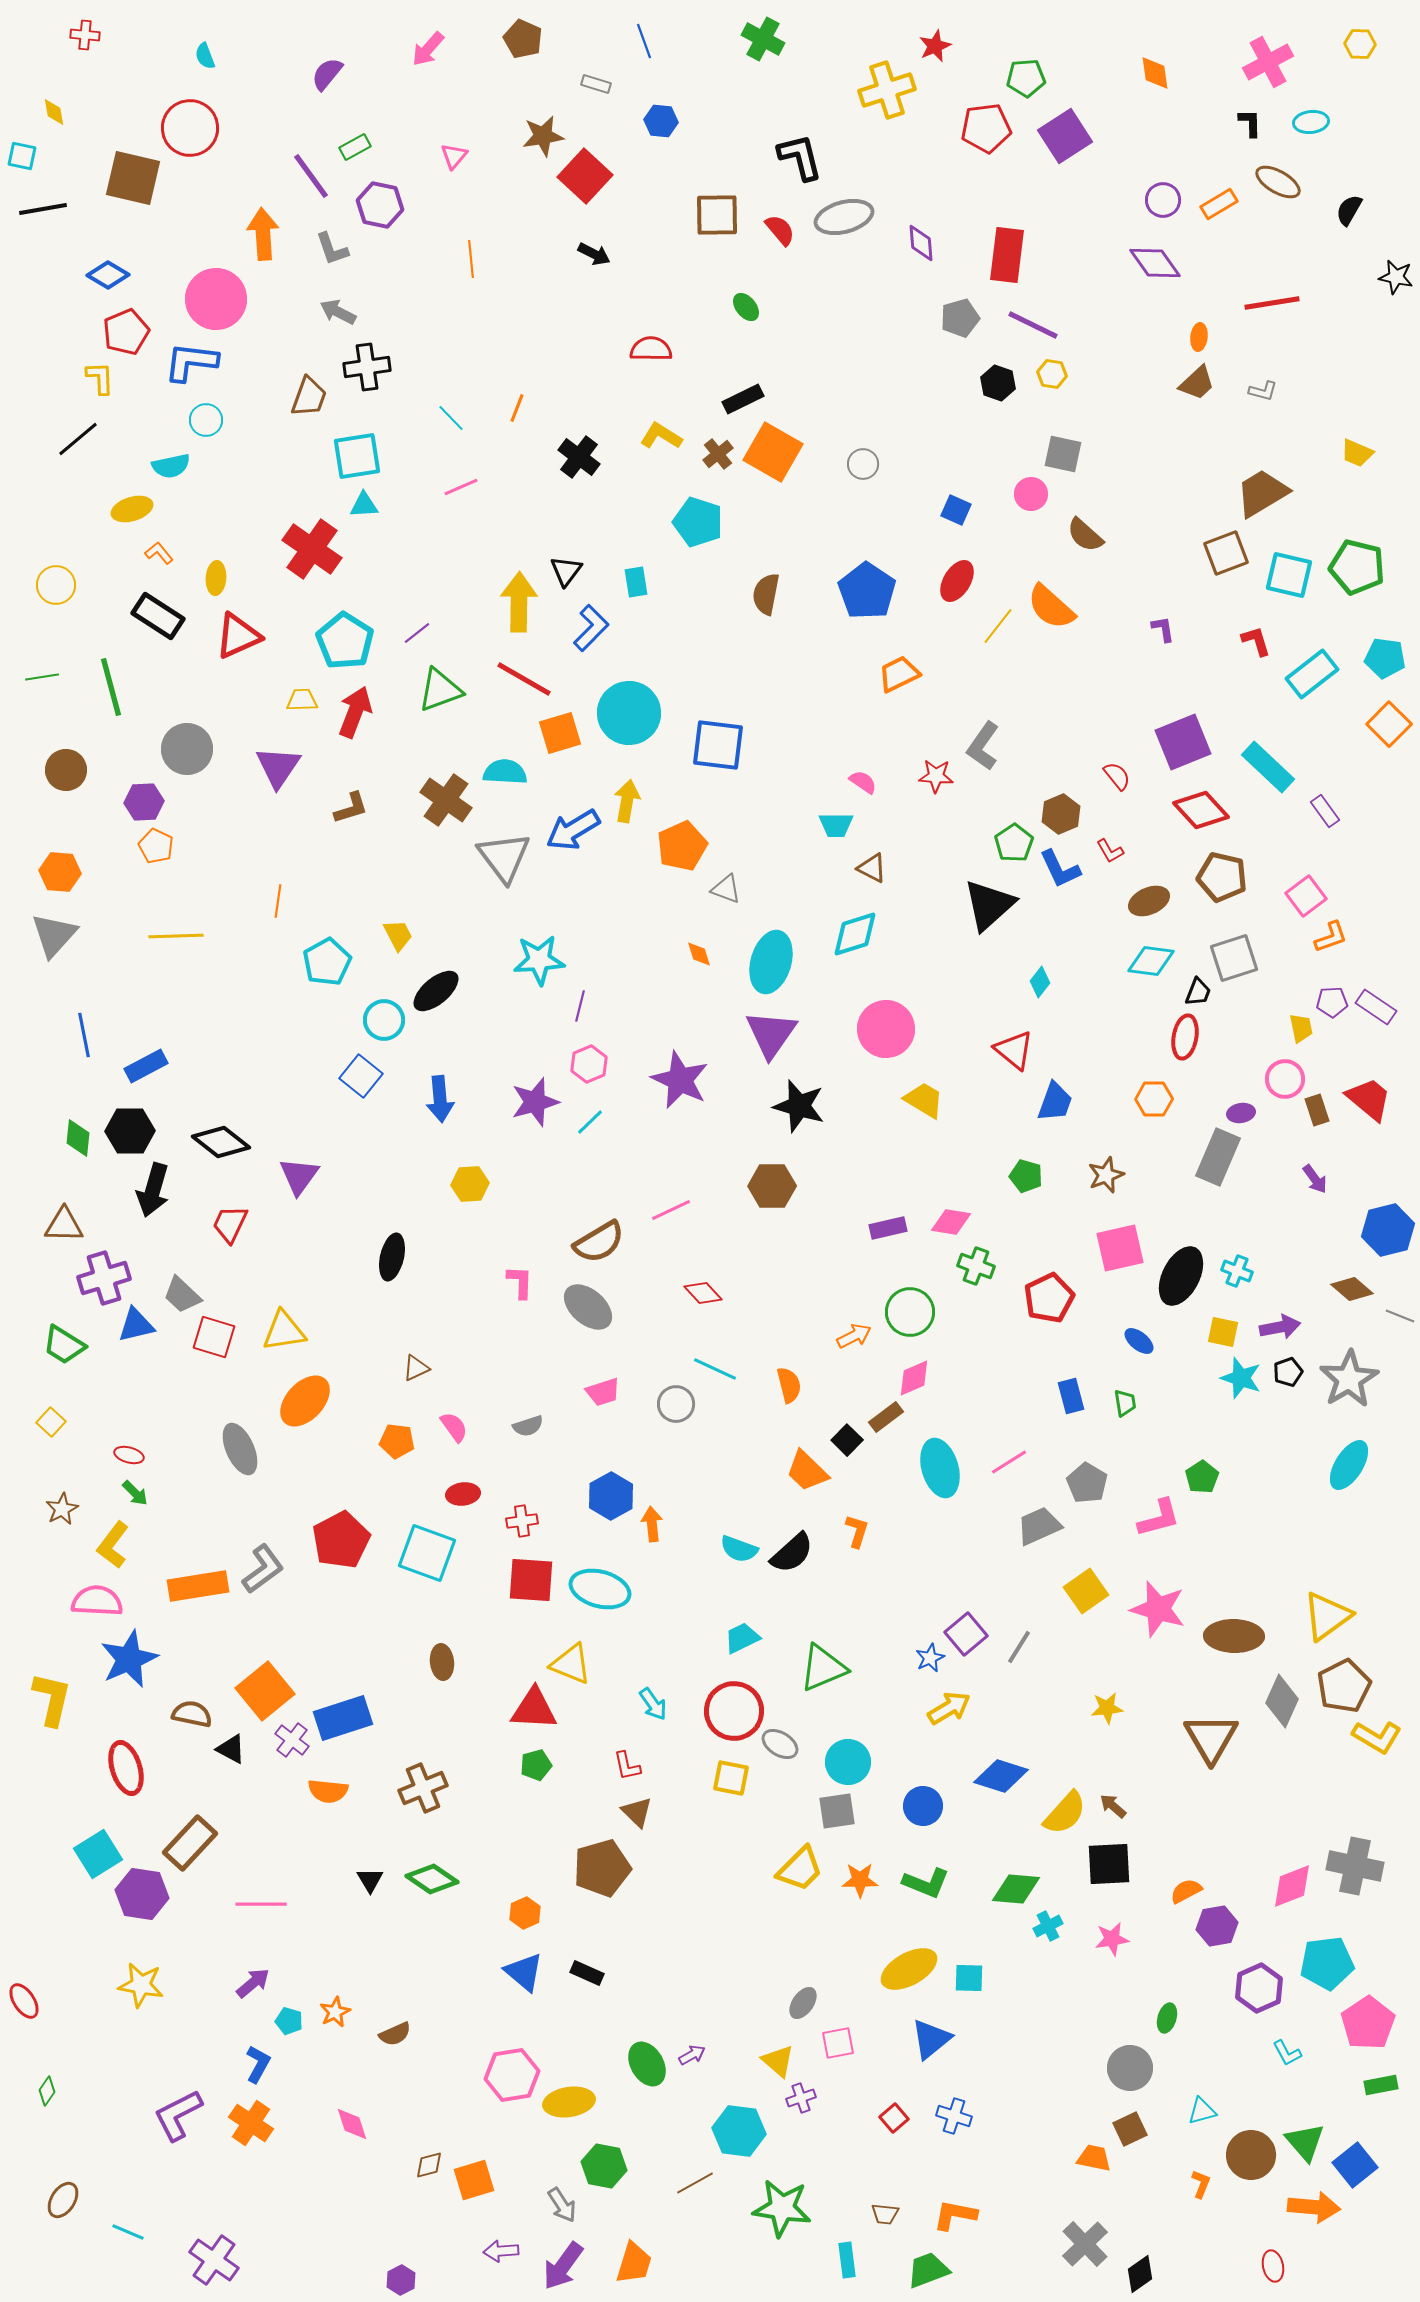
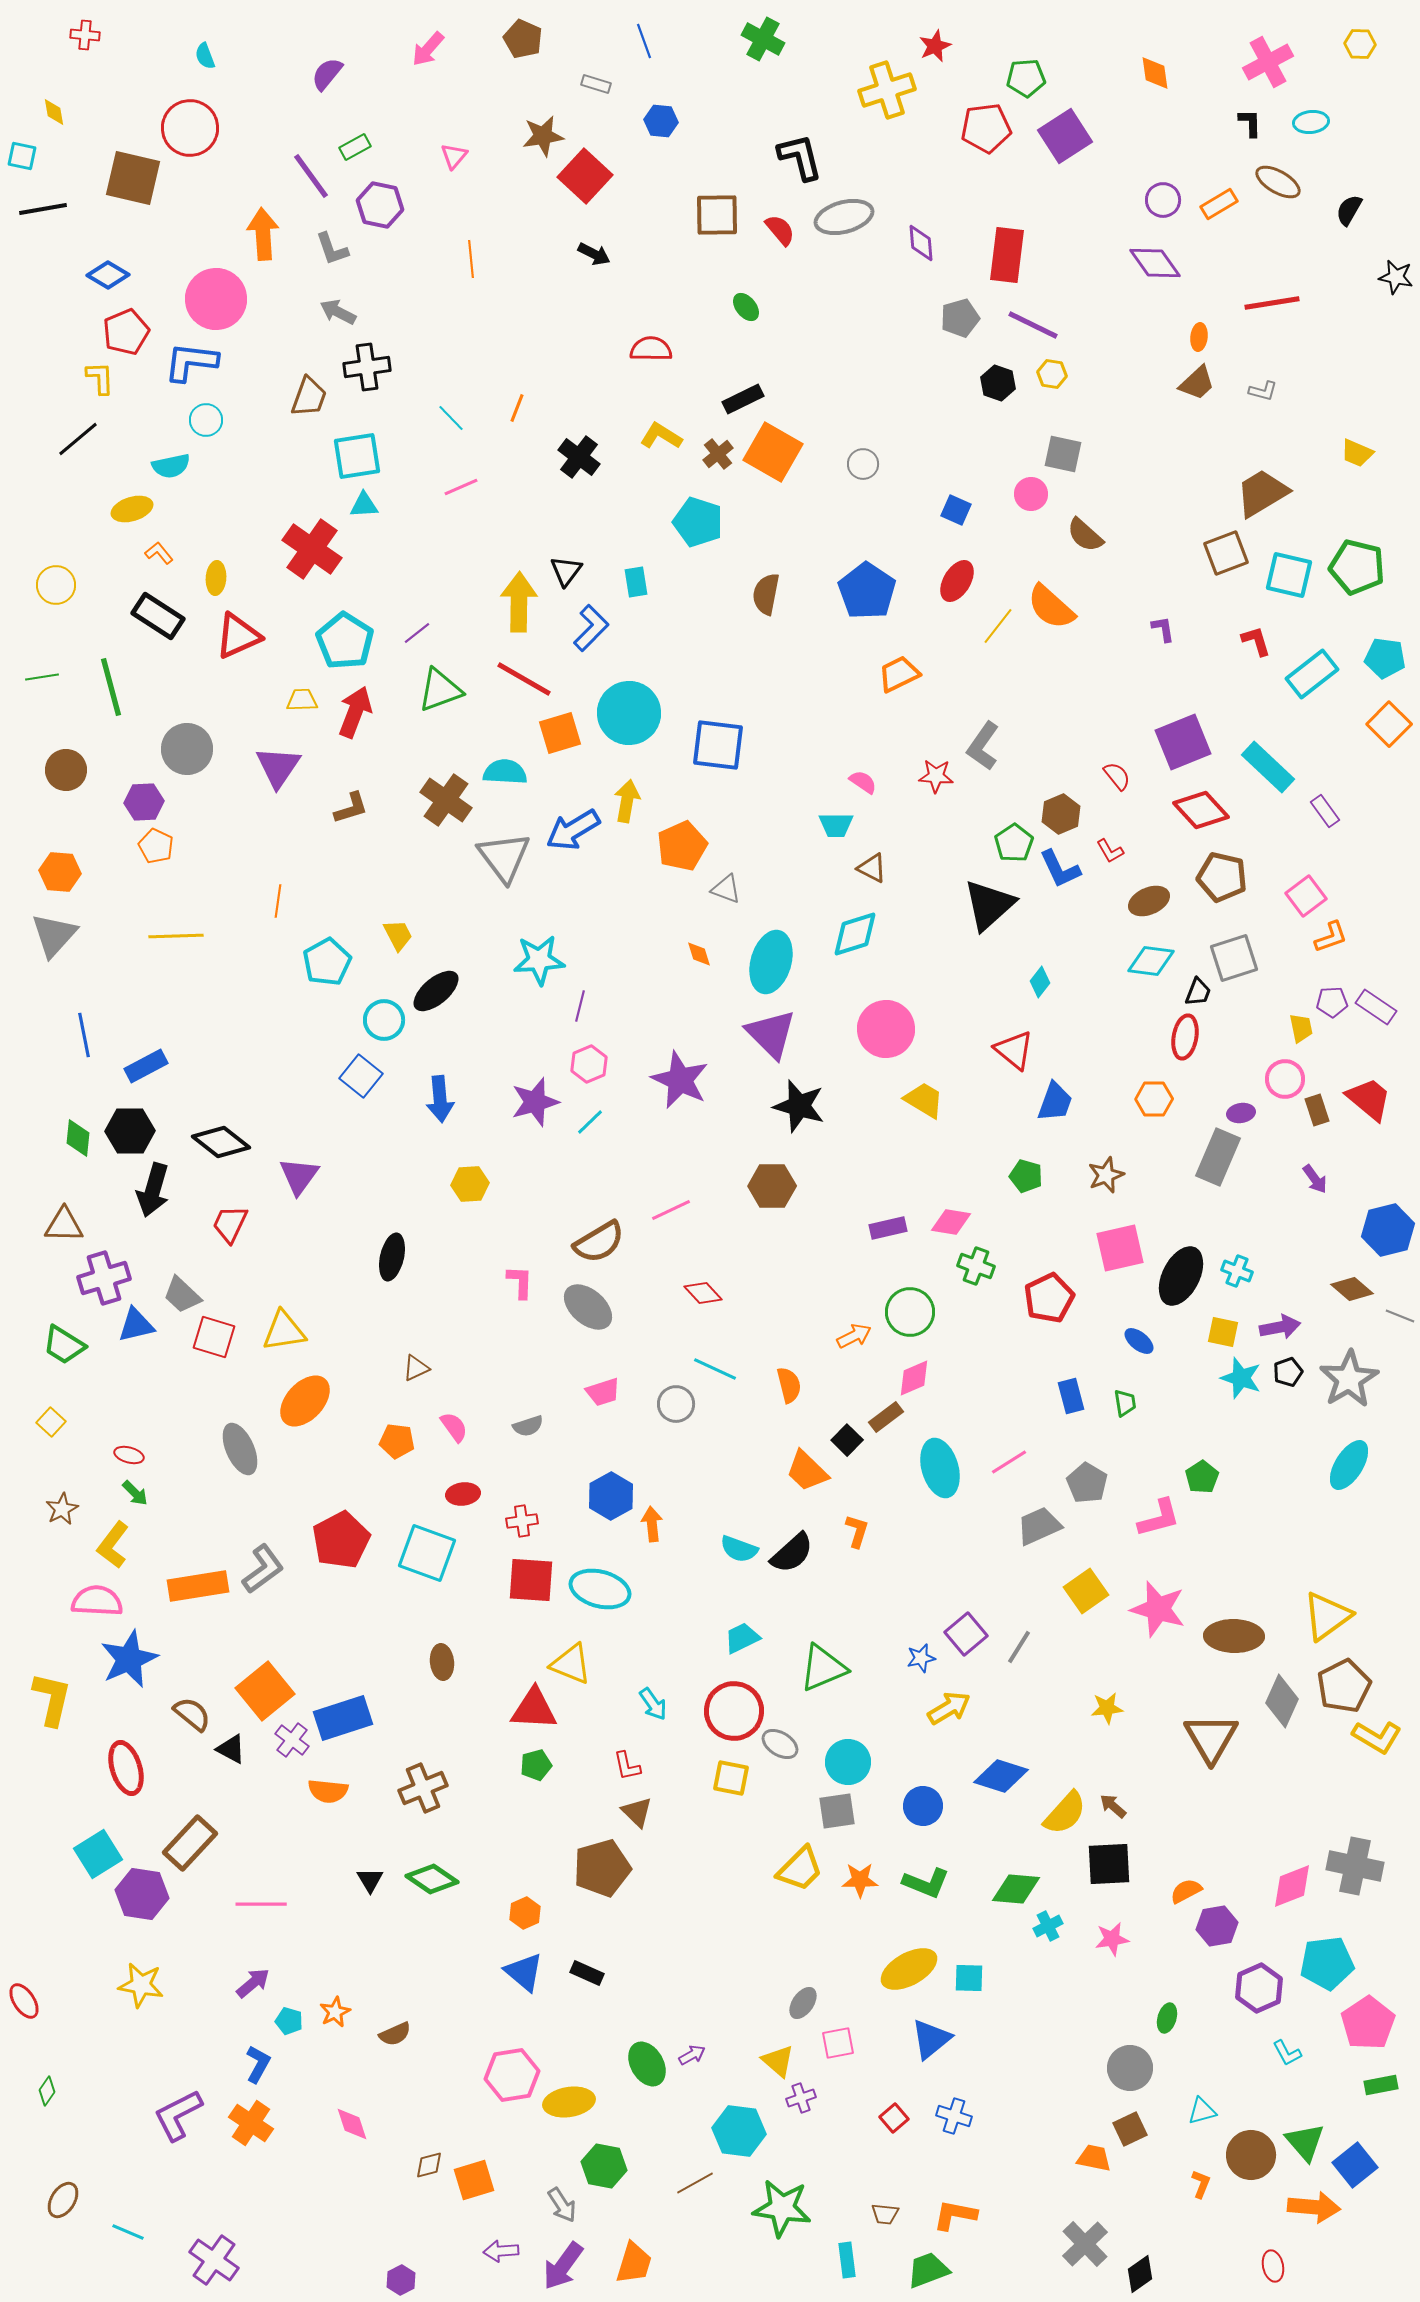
purple triangle at (771, 1034): rotated 20 degrees counterclockwise
blue star at (930, 1658): moved 9 px left; rotated 12 degrees clockwise
brown semicircle at (192, 1714): rotated 27 degrees clockwise
